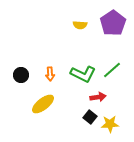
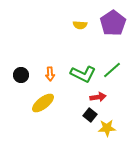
yellow ellipse: moved 1 px up
black square: moved 2 px up
yellow star: moved 3 px left, 4 px down
